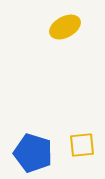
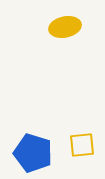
yellow ellipse: rotated 16 degrees clockwise
